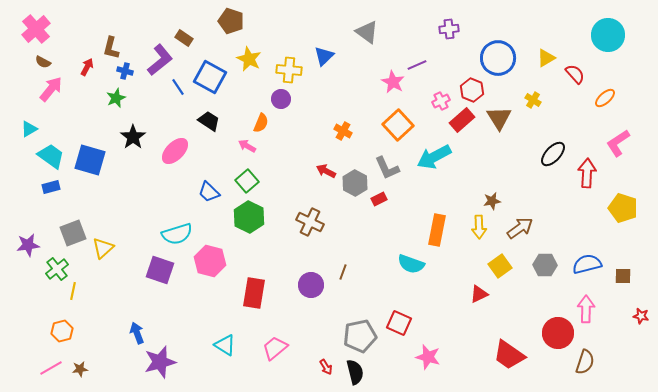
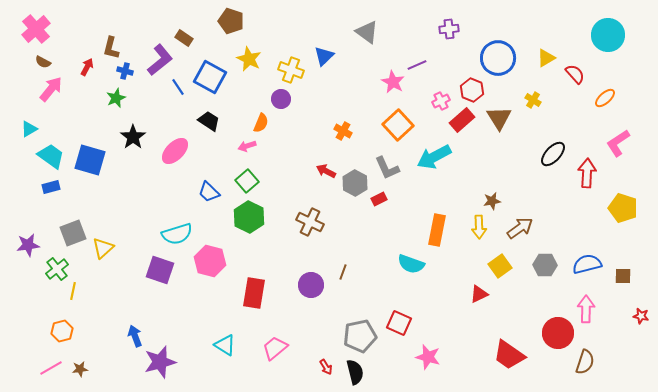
yellow cross at (289, 70): moved 2 px right; rotated 15 degrees clockwise
pink arrow at (247, 146): rotated 48 degrees counterclockwise
blue arrow at (137, 333): moved 2 px left, 3 px down
